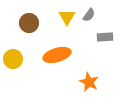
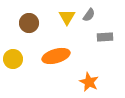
orange ellipse: moved 1 px left, 1 px down
